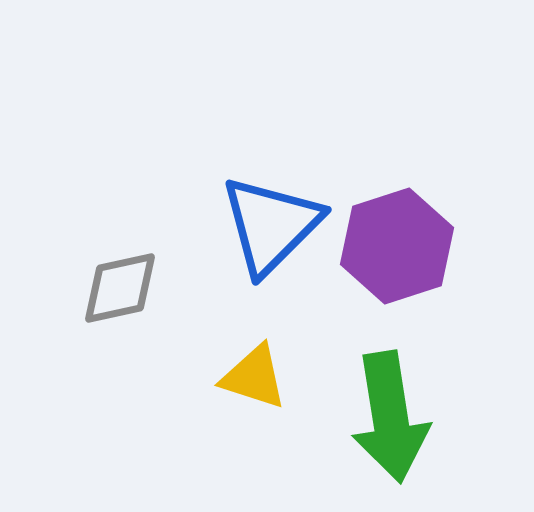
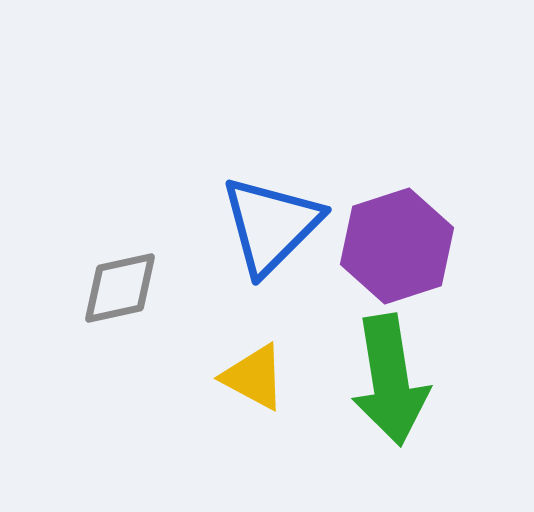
yellow triangle: rotated 10 degrees clockwise
green arrow: moved 37 px up
